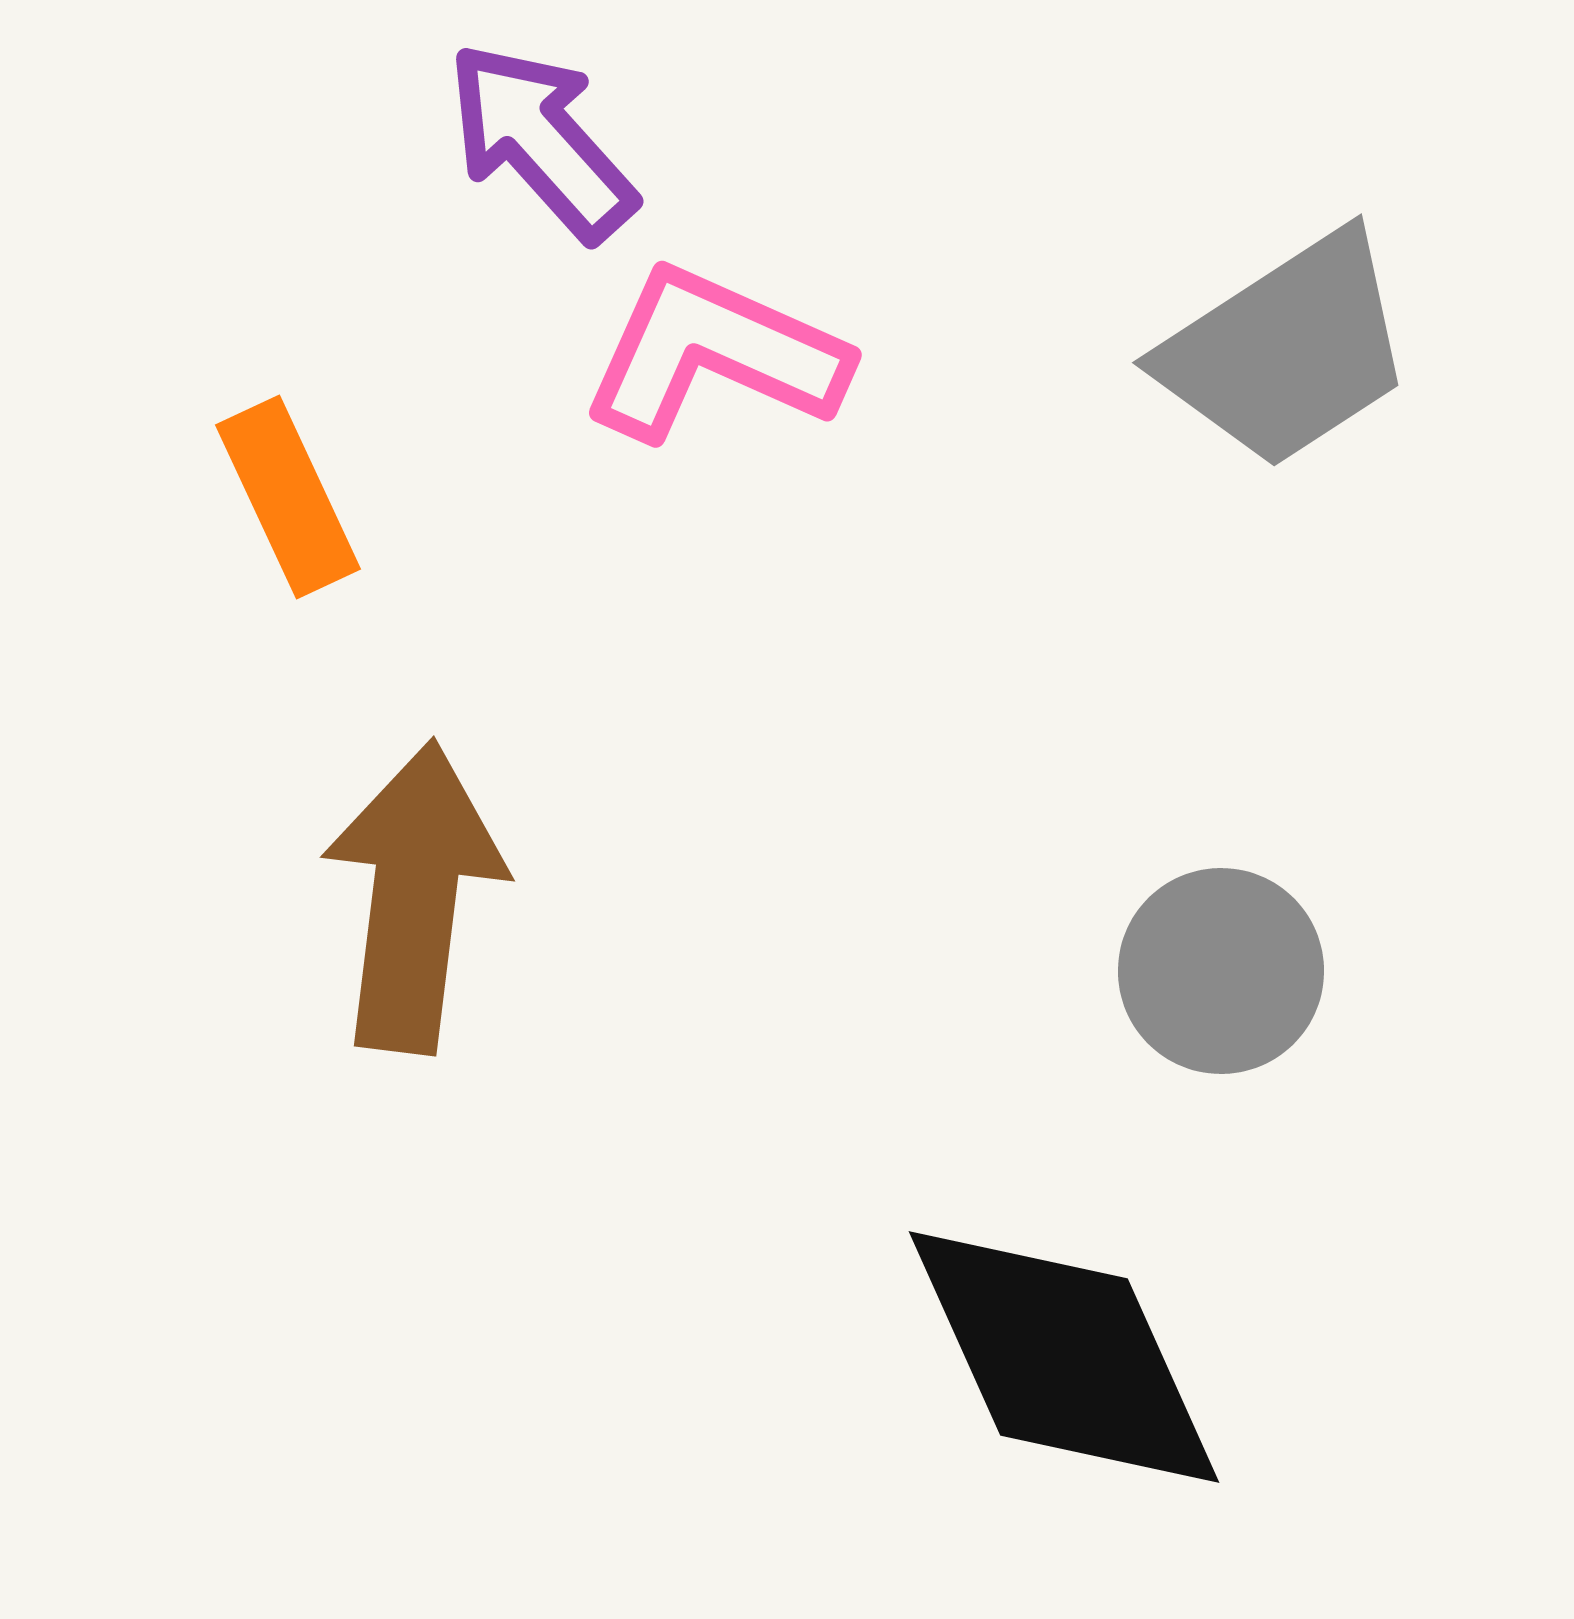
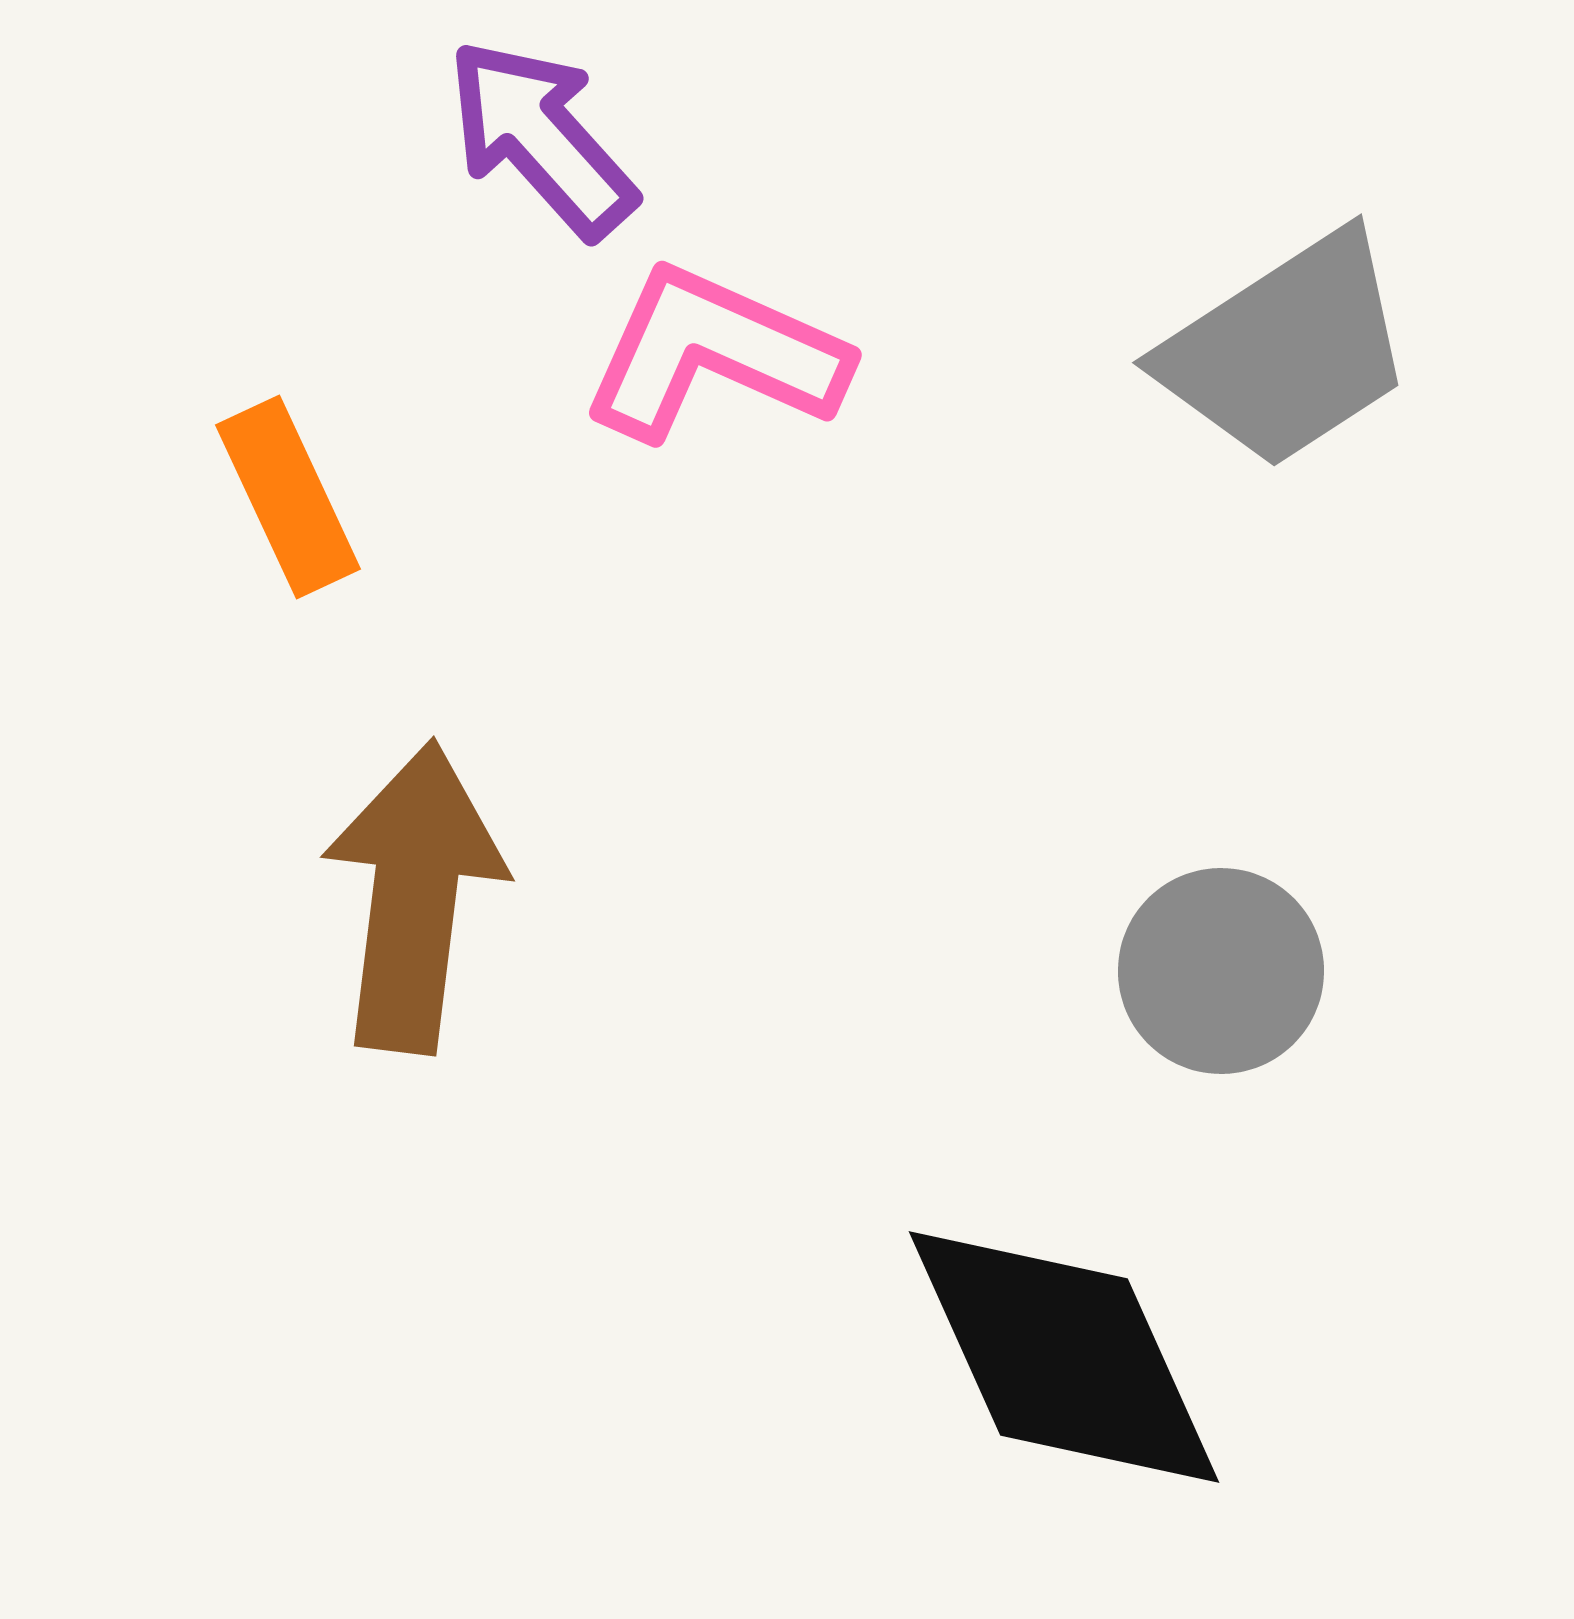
purple arrow: moved 3 px up
